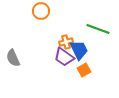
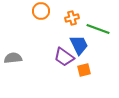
orange cross: moved 6 px right, 24 px up
blue trapezoid: moved 5 px up
gray semicircle: rotated 108 degrees clockwise
orange square: rotated 16 degrees clockwise
